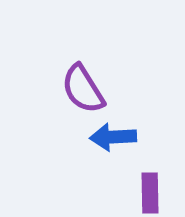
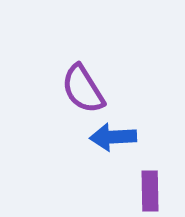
purple rectangle: moved 2 px up
